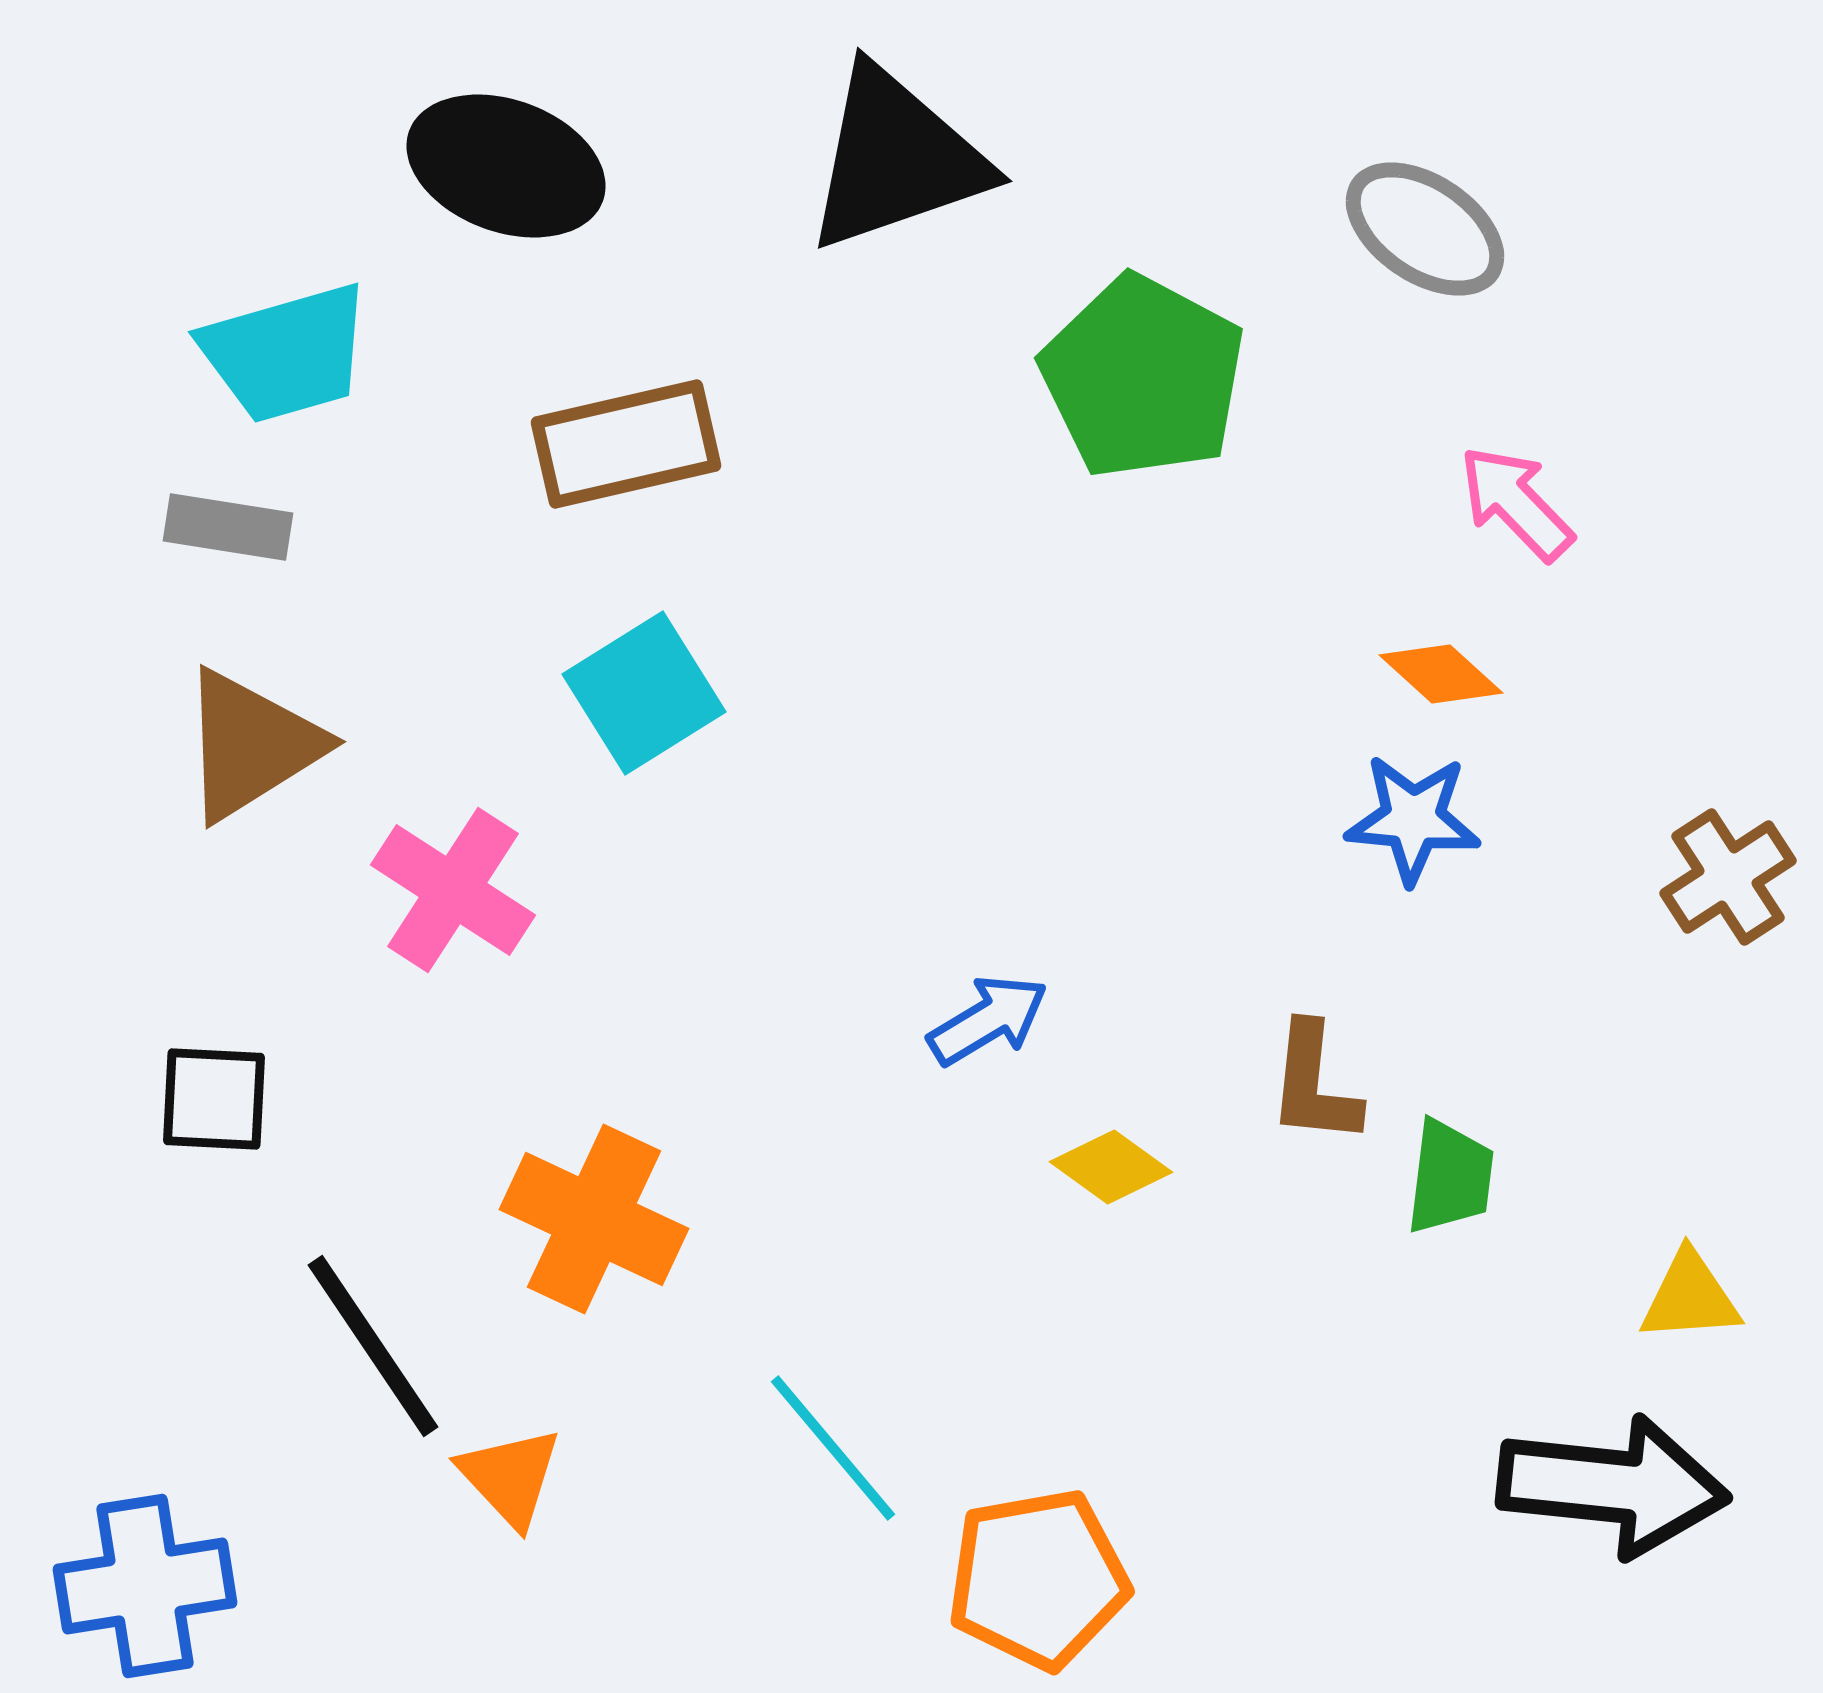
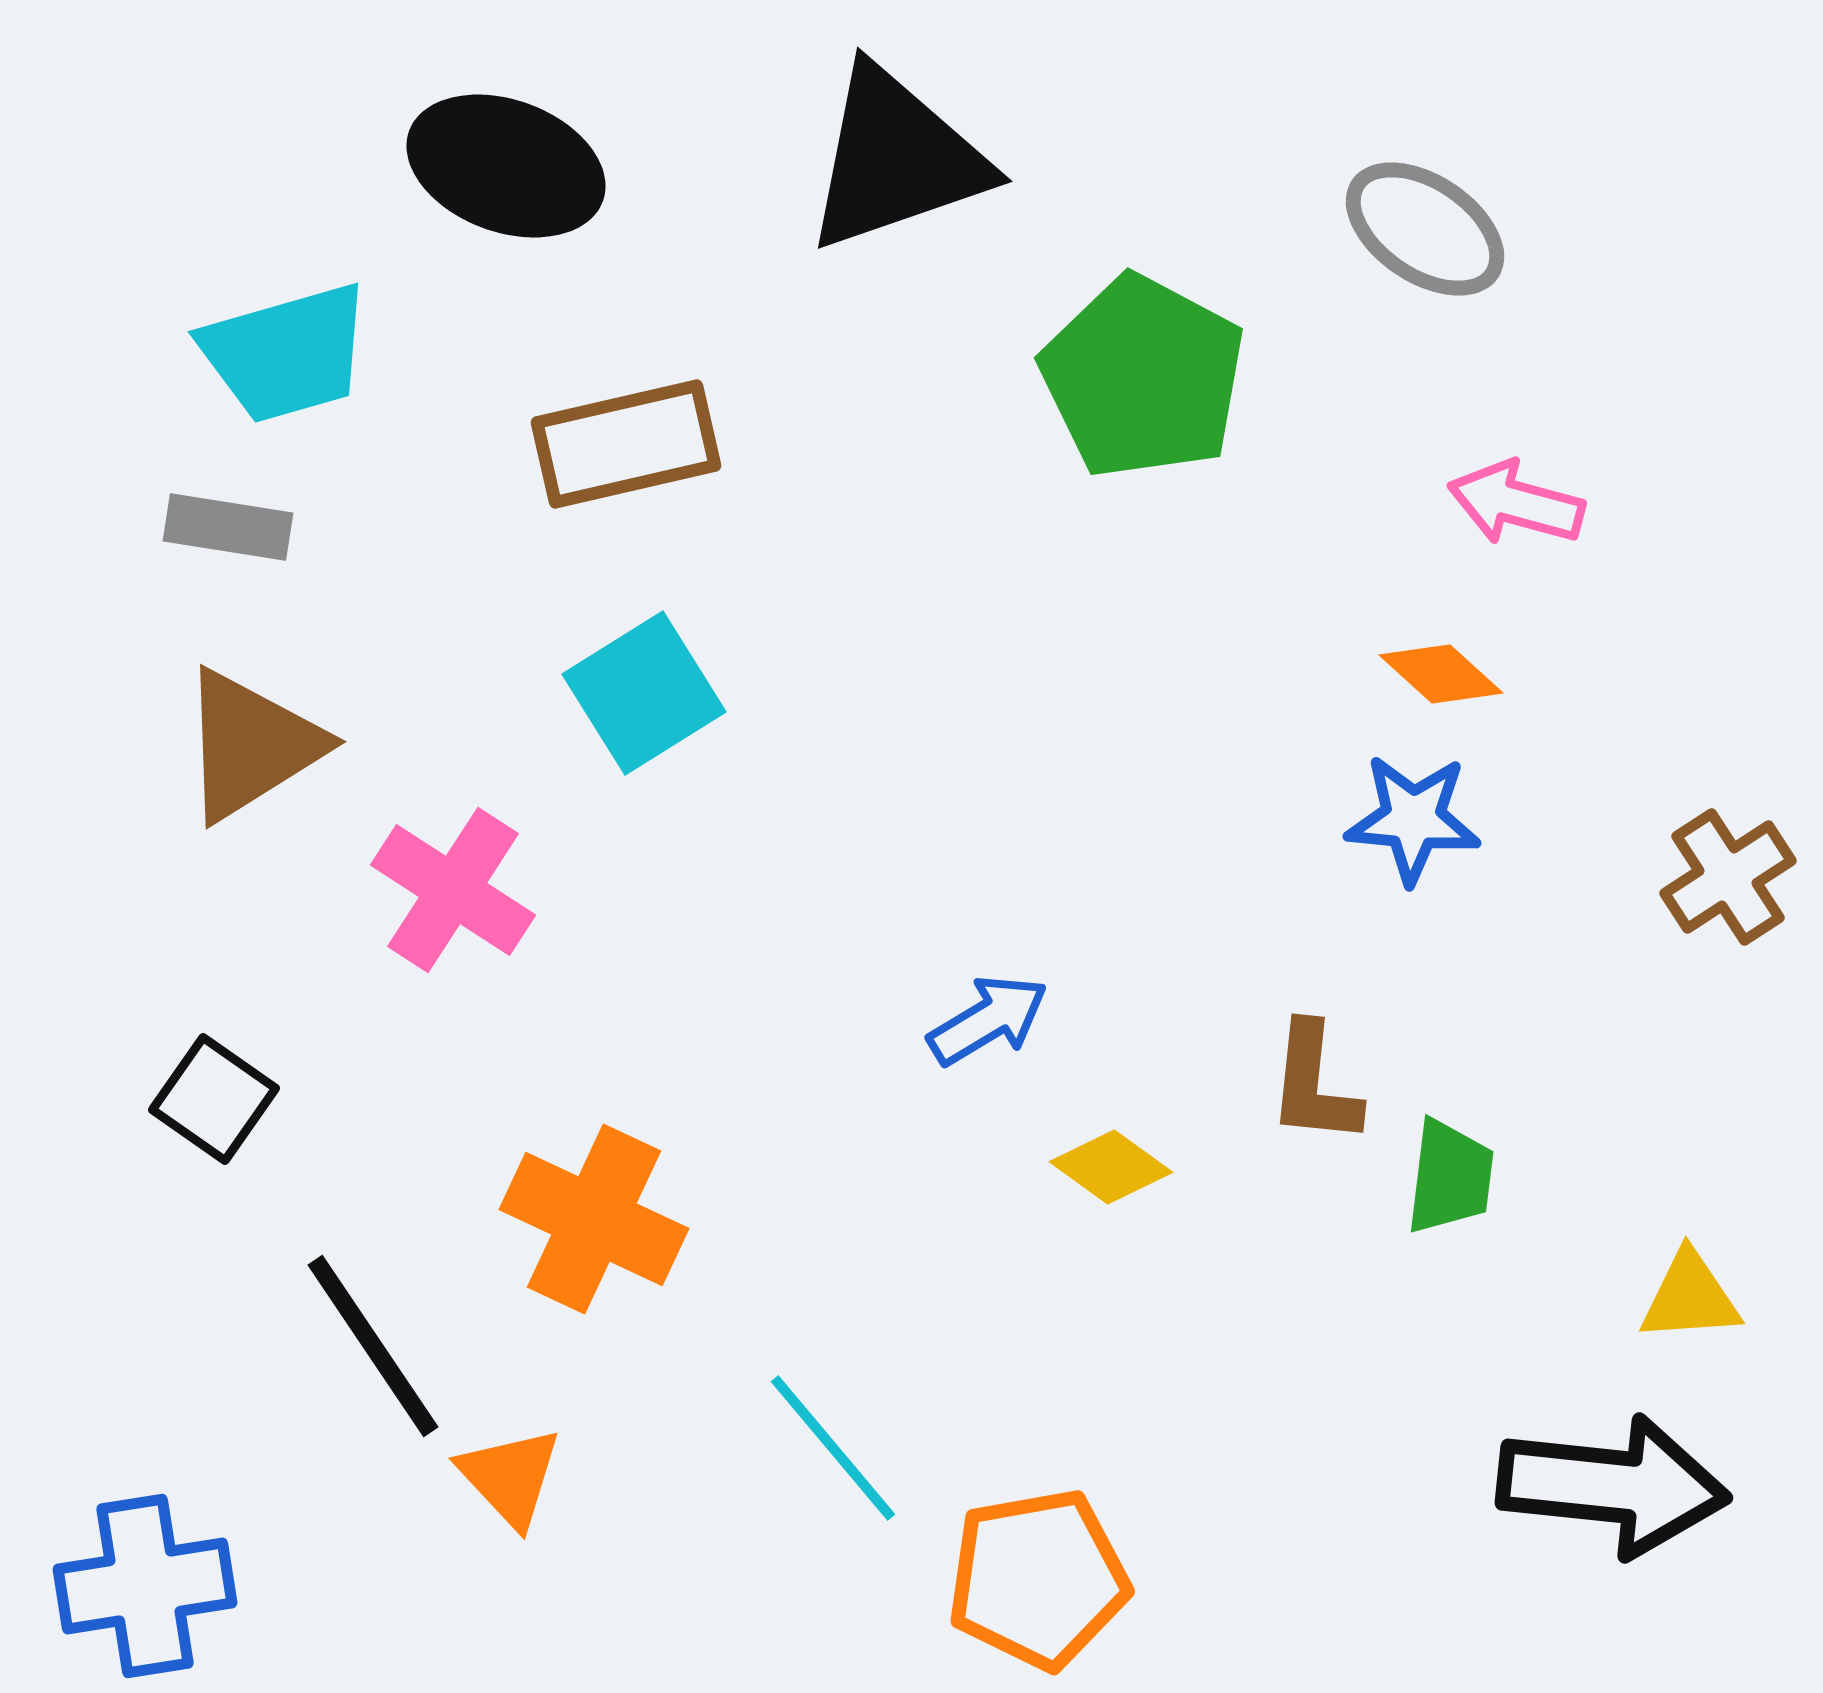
pink arrow: rotated 31 degrees counterclockwise
black square: rotated 32 degrees clockwise
